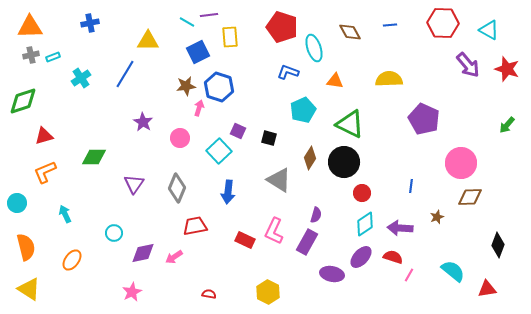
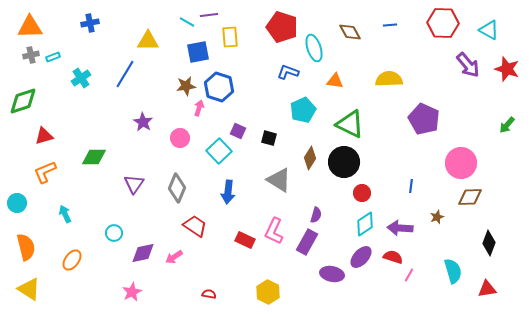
blue square at (198, 52): rotated 15 degrees clockwise
red trapezoid at (195, 226): rotated 45 degrees clockwise
black diamond at (498, 245): moved 9 px left, 2 px up
cyan semicircle at (453, 271): rotated 35 degrees clockwise
